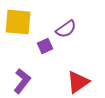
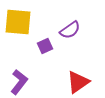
purple semicircle: moved 4 px right, 1 px down
purple L-shape: moved 3 px left, 1 px down
